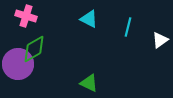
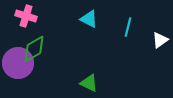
purple circle: moved 1 px up
